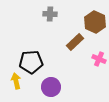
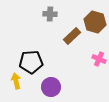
brown hexagon: rotated 10 degrees counterclockwise
brown rectangle: moved 3 px left, 6 px up
